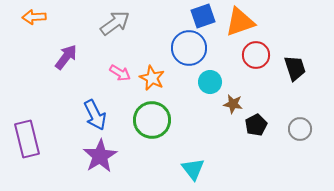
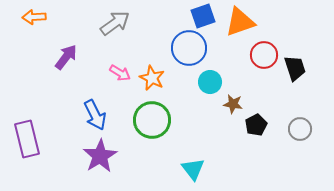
red circle: moved 8 px right
